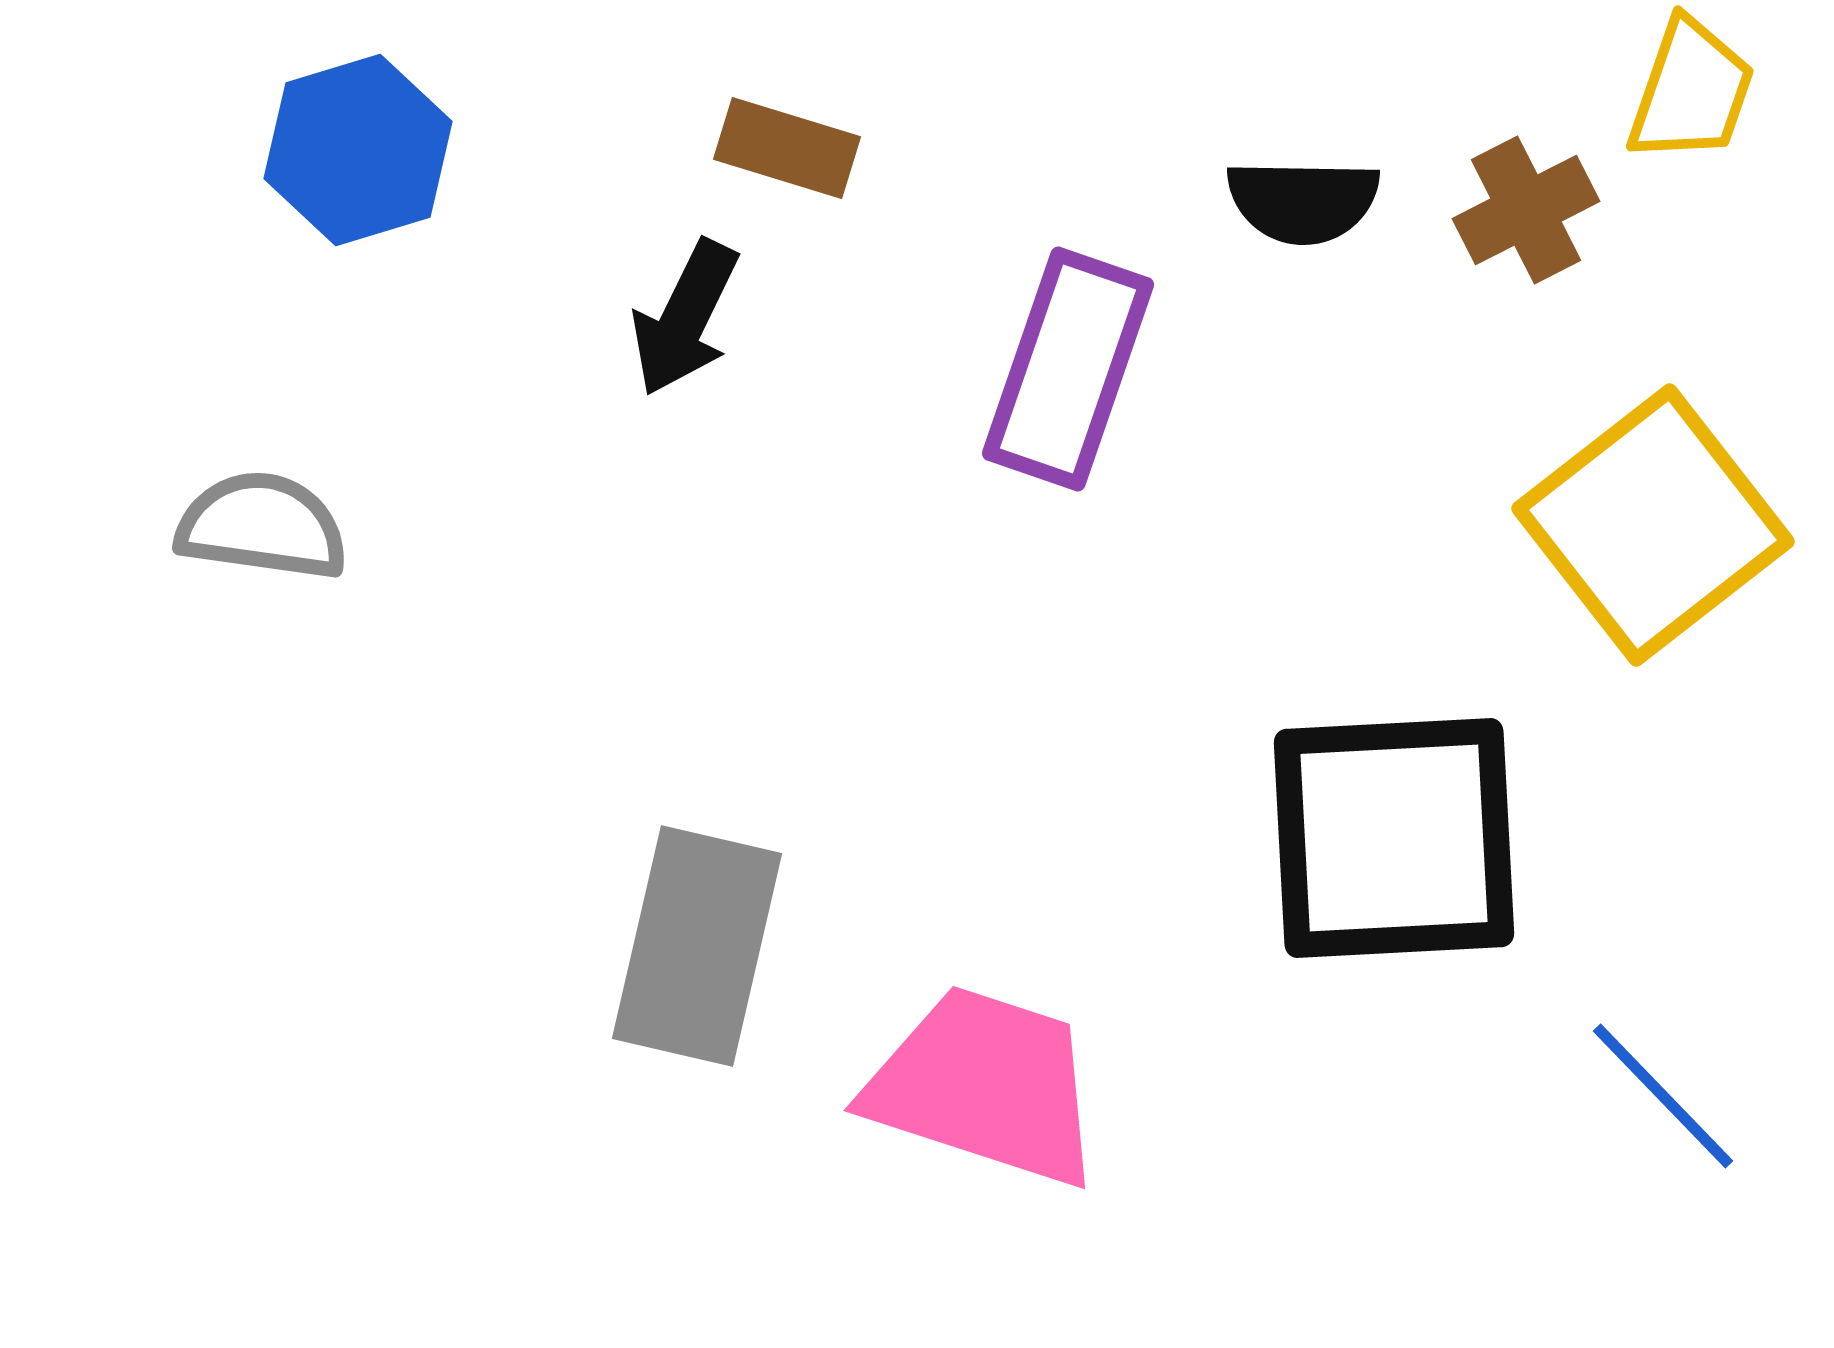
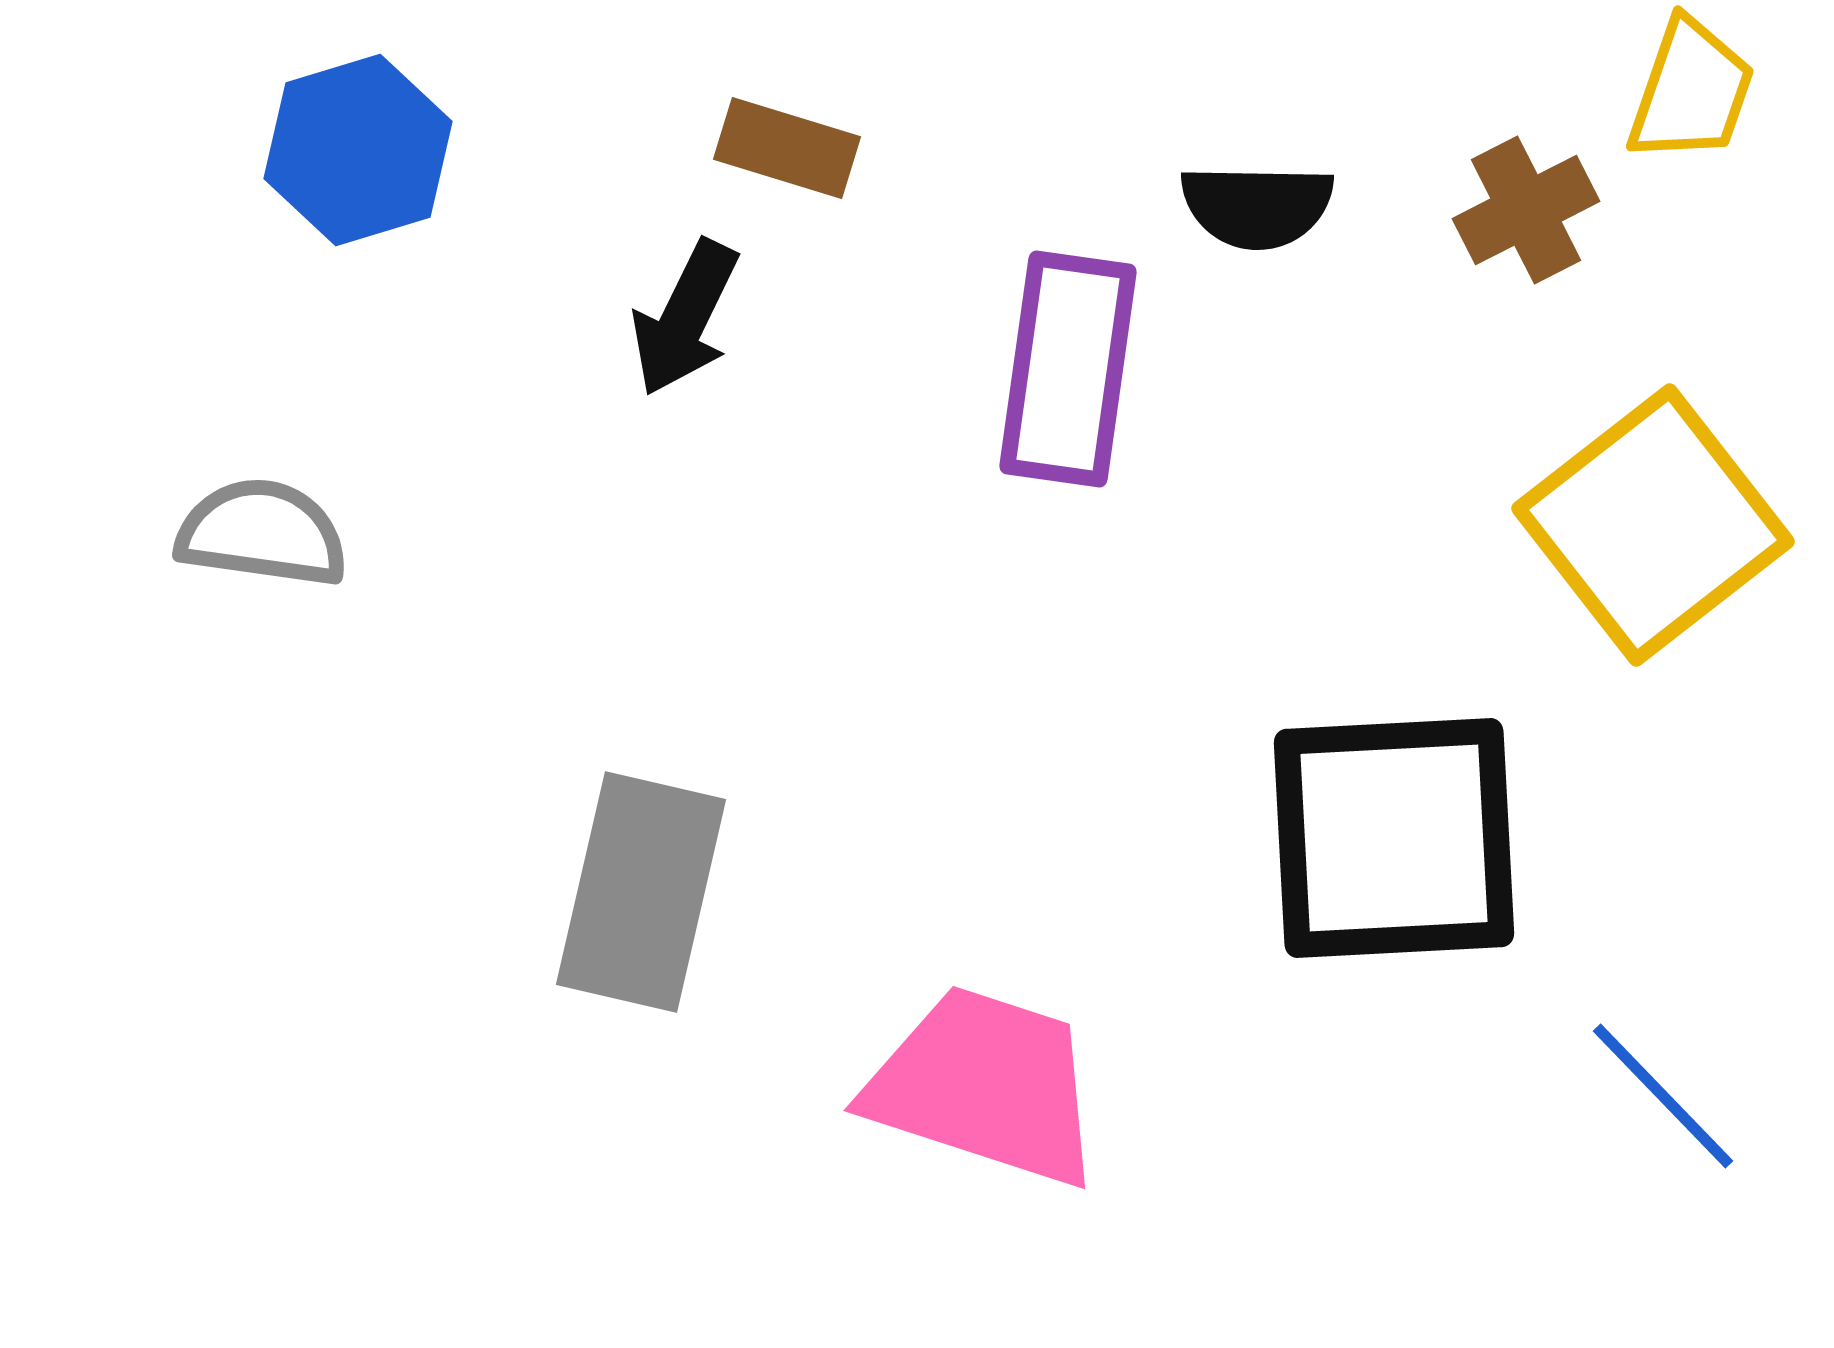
black semicircle: moved 46 px left, 5 px down
purple rectangle: rotated 11 degrees counterclockwise
gray semicircle: moved 7 px down
gray rectangle: moved 56 px left, 54 px up
